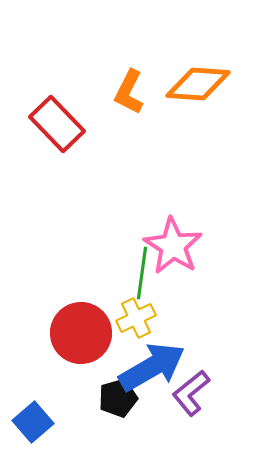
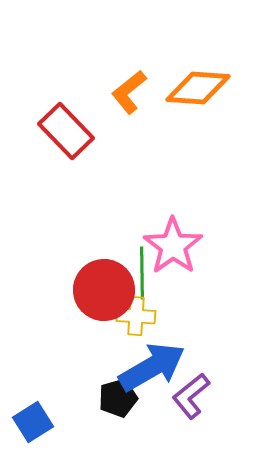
orange diamond: moved 4 px down
orange L-shape: rotated 24 degrees clockwise
red rectangle: moved 9 px right, 7 px down
pink star: rotated 4 degrees clockwise
green line: rotated 9 degrees counterclockwise
yellow cross: moved 2 px up; rotated 30 degrees clockwise
red circle: moved 23 px right, 43 px up
purple L-shape: moved 3 px down
blue square: rotated 9 degrees clockwise
